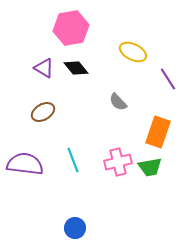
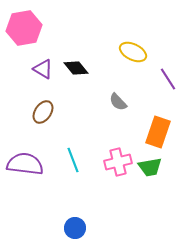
pink hexagon: moved 47 px left
purple triangle: moved 1 px left, 1 px down
brown ellipse: rotated 25 degrees counterclockwise
